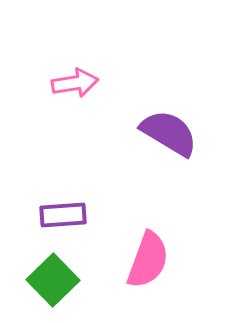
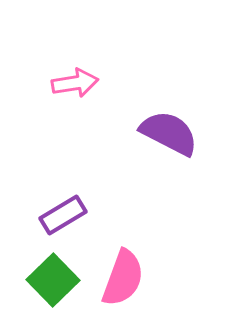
purple semicircle: rotated 4 degrees counterclockwise
purple rectangle: rotated 27 degrees counterclockwise
pink semicircle: moved 25 px left, 18 px down
